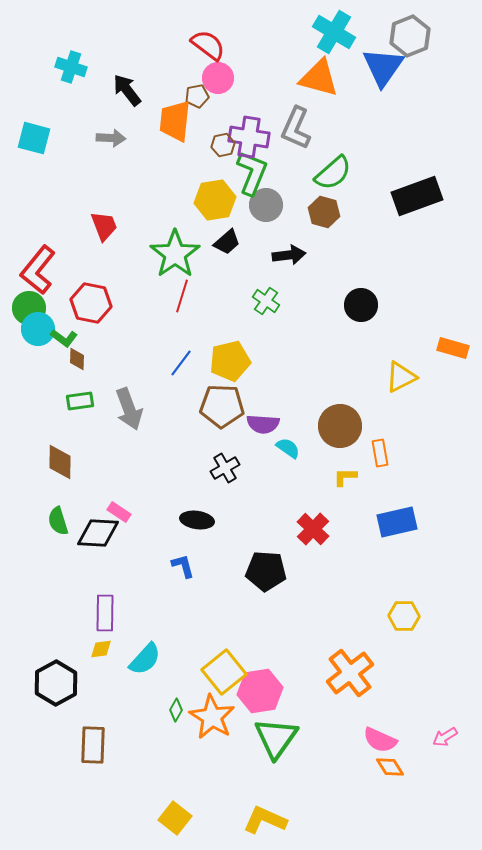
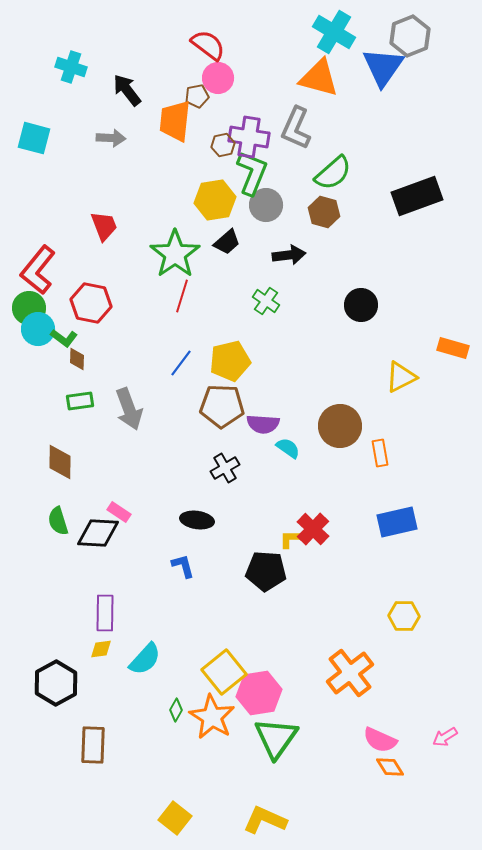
yellow L-shape at (345, 477): moved 54 px left, 62 px down
pink hexagon at (260, 691): moved 1 px left, 2 px down
